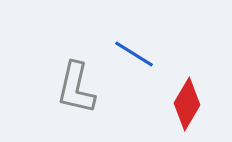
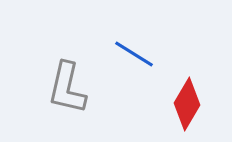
gray L-shape: moved 9 px left
